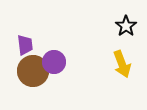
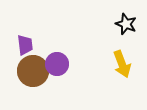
black star: moved 2 px up; rotated 15 degrees counterclockwise
purple circle: moved 3 px right, 2 px down
